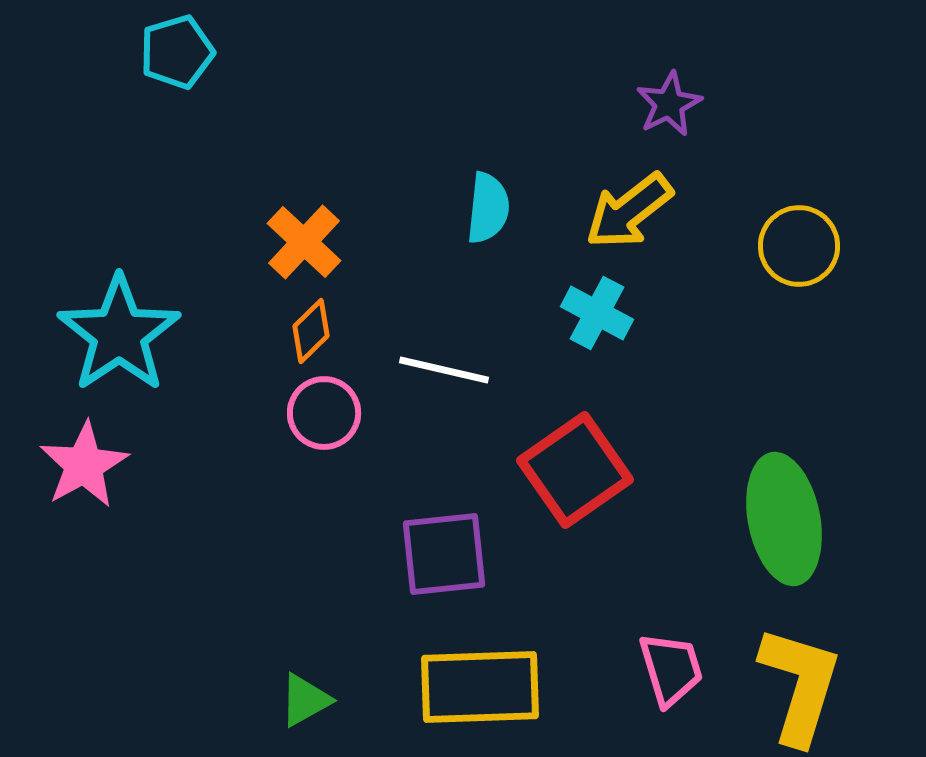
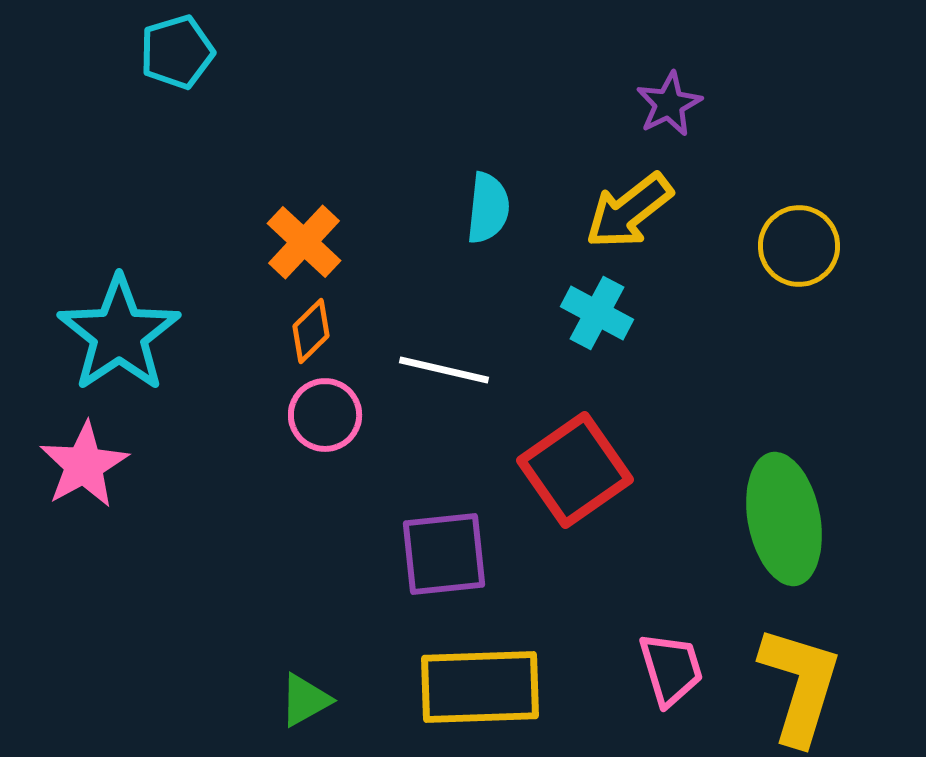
pink circle: moved 1 px right, 2 px down
